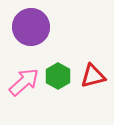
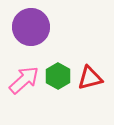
red triangle: moved 3 px left, 2 px down
pink arrow: moved 2 px up
